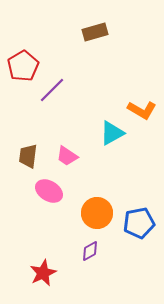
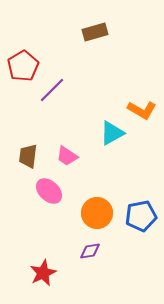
pink ellipse: rotated 12 degrees clockwise
blue pentagon: moved 2 px right, 7 px up
purple diamond: rotated 20 degrees clockwise
